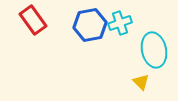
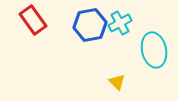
cyan cross: rotated 10 degrees counterclockwise
yellow triangle: moved 24 px left
